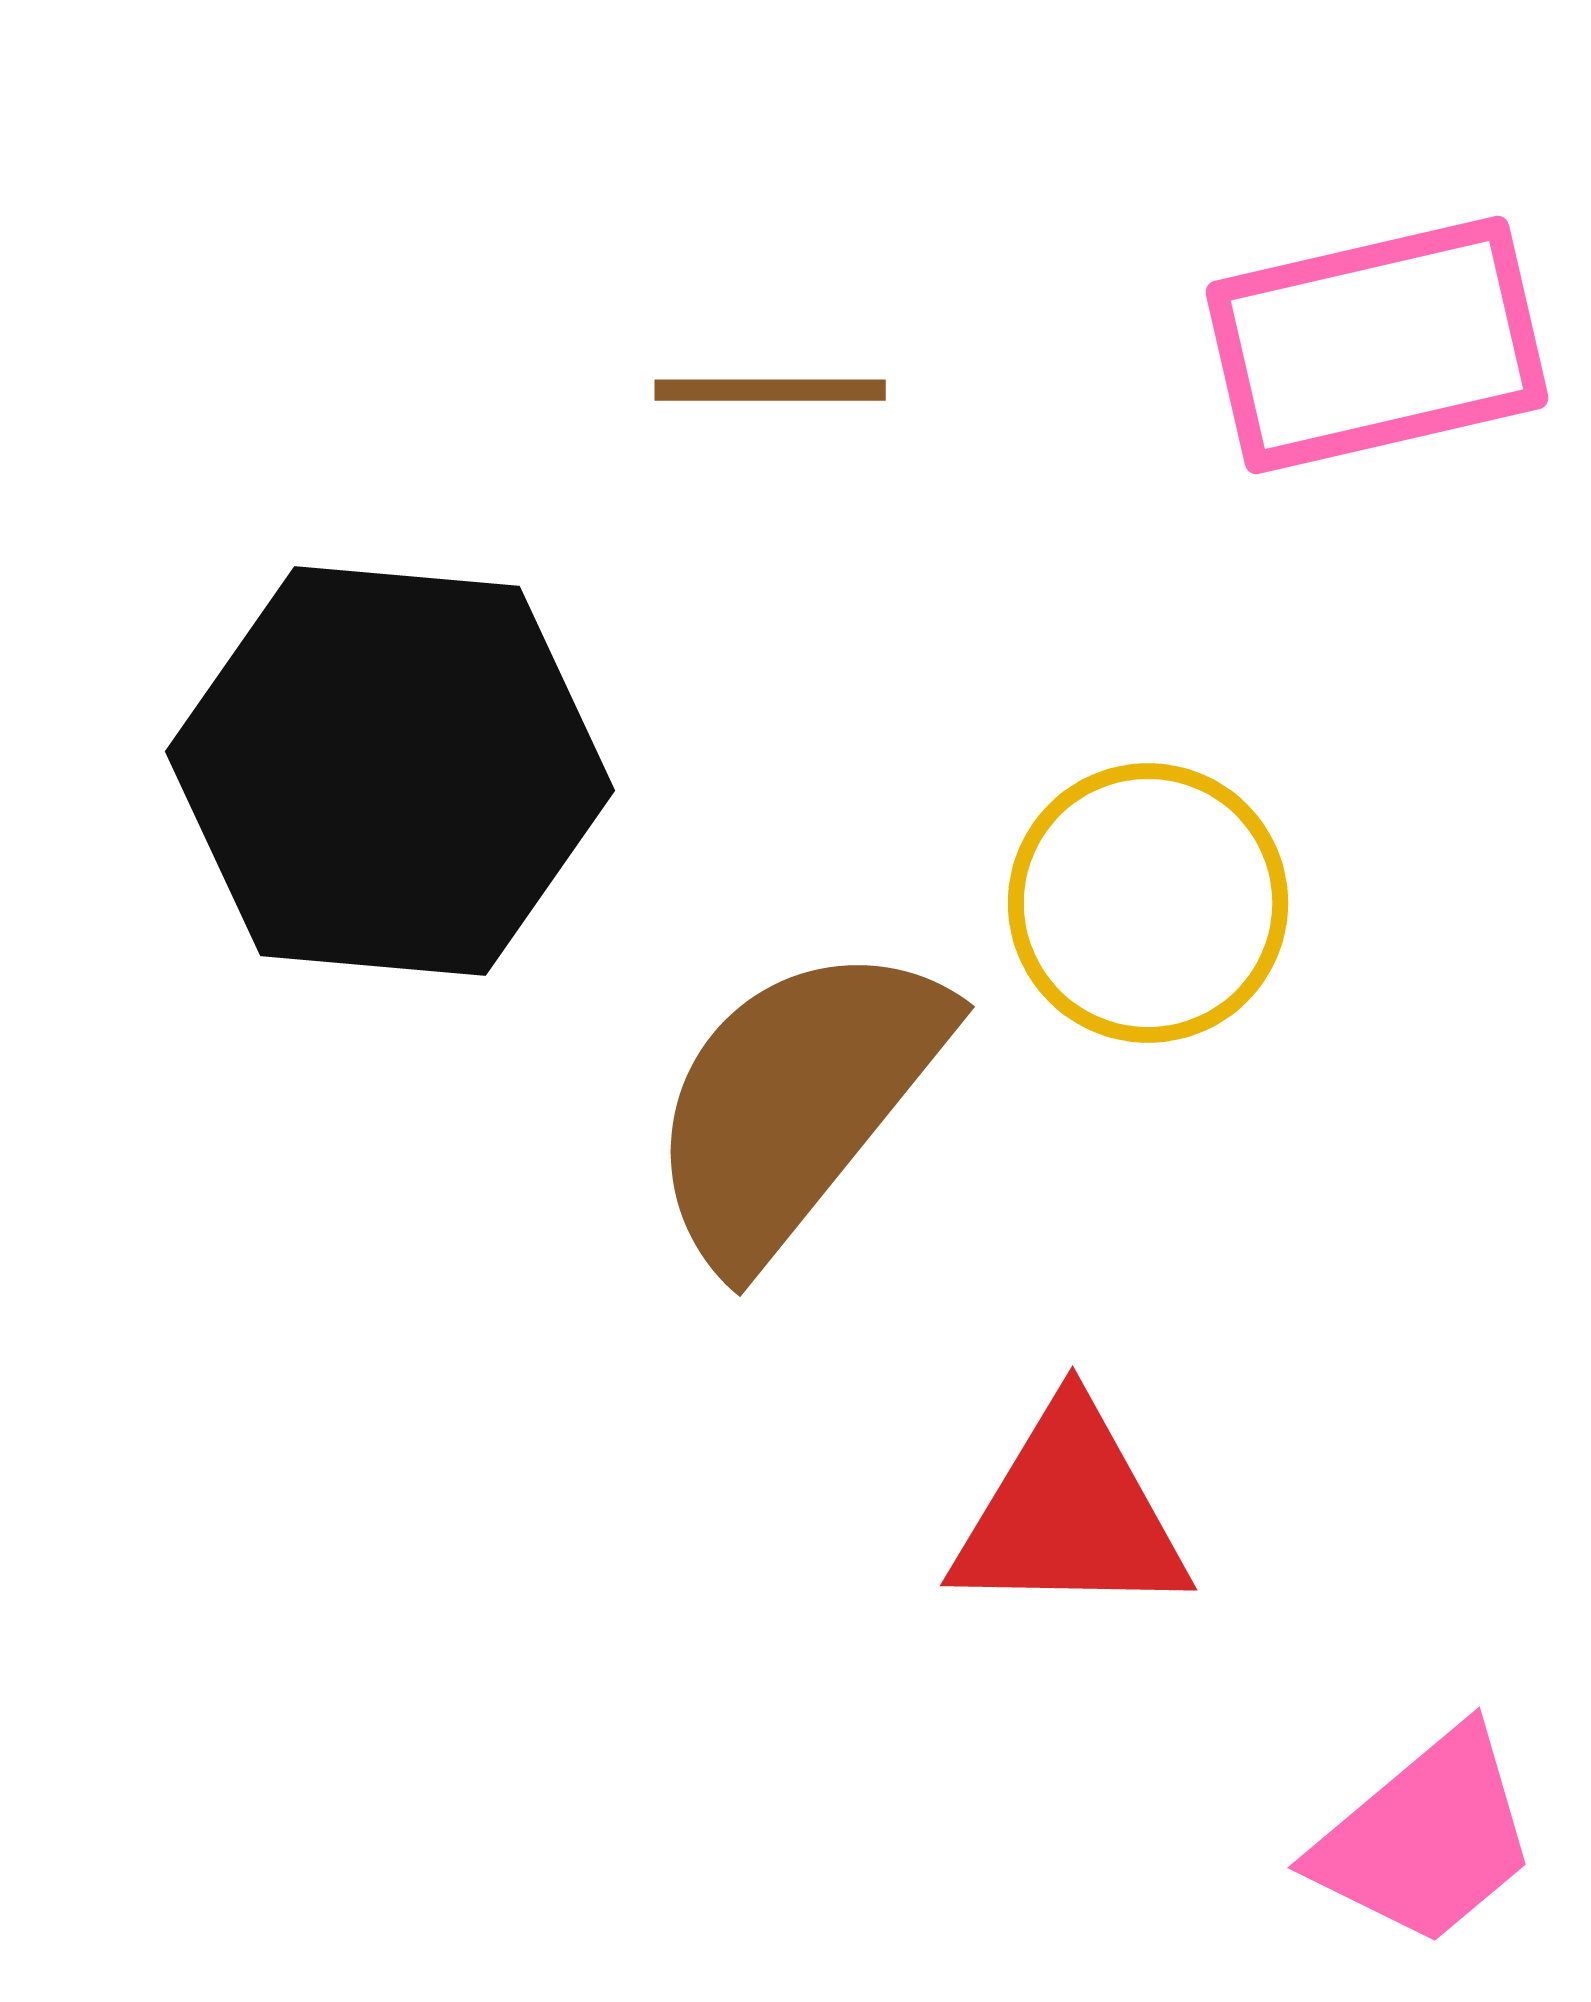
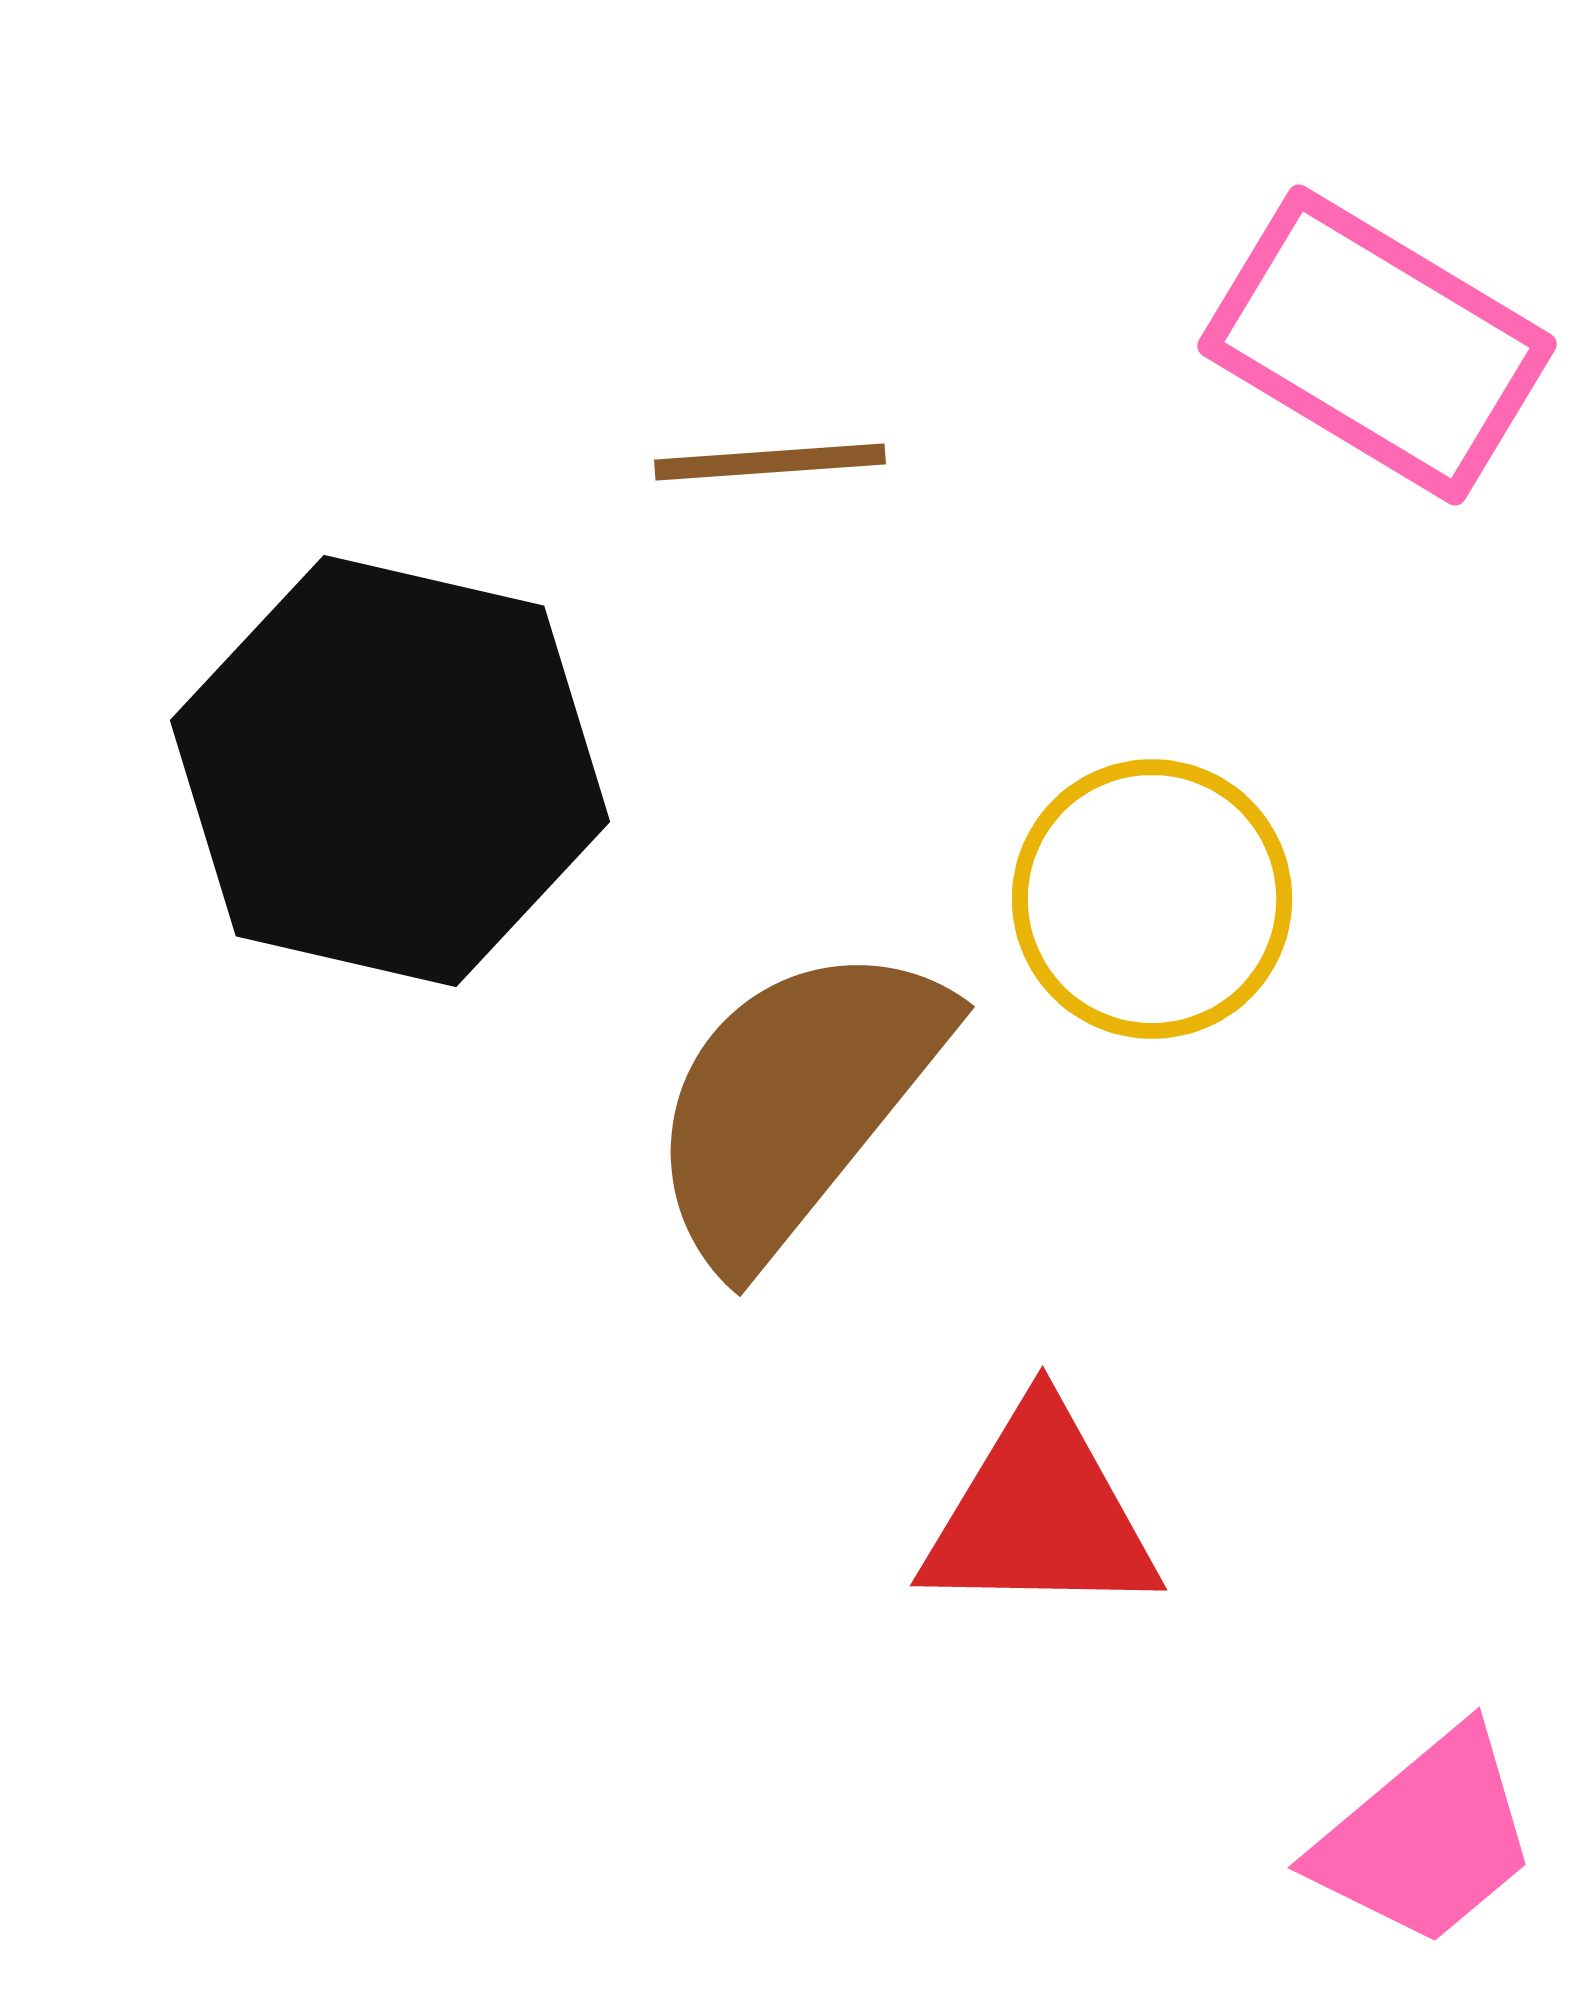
pink rectangle: rotated 44 degrees clockwise
brown line: moved 72 px down; rotated 4 degrees counterclockwise
black hexagon: rotated 8 degrees clockwise
yellow circle: moved 4 px right, 4 px up
red triangle: moved 30 px left
